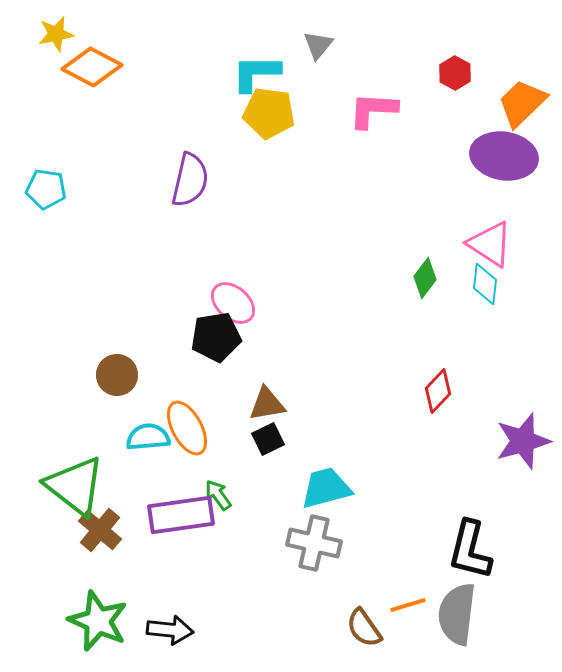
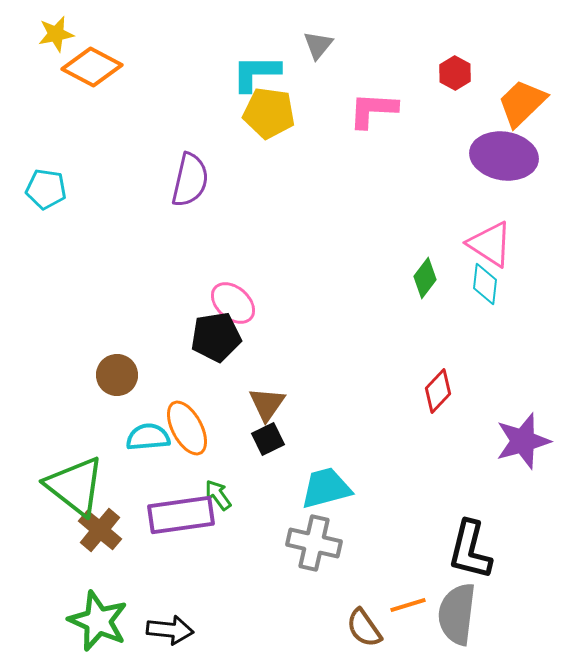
brown triangle: rotated 45 degrees counterclockwise
